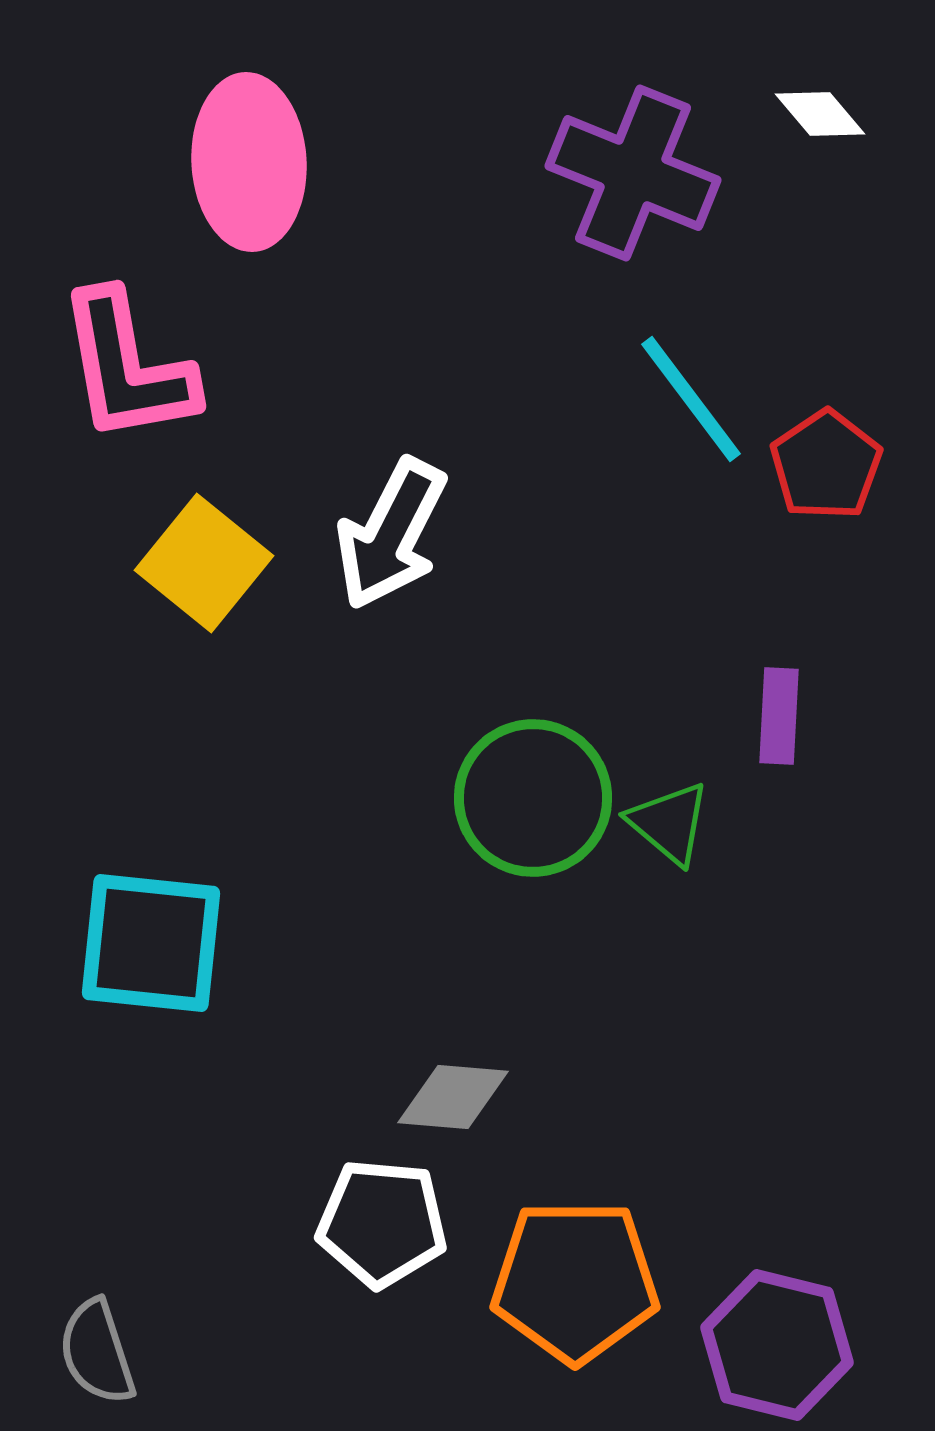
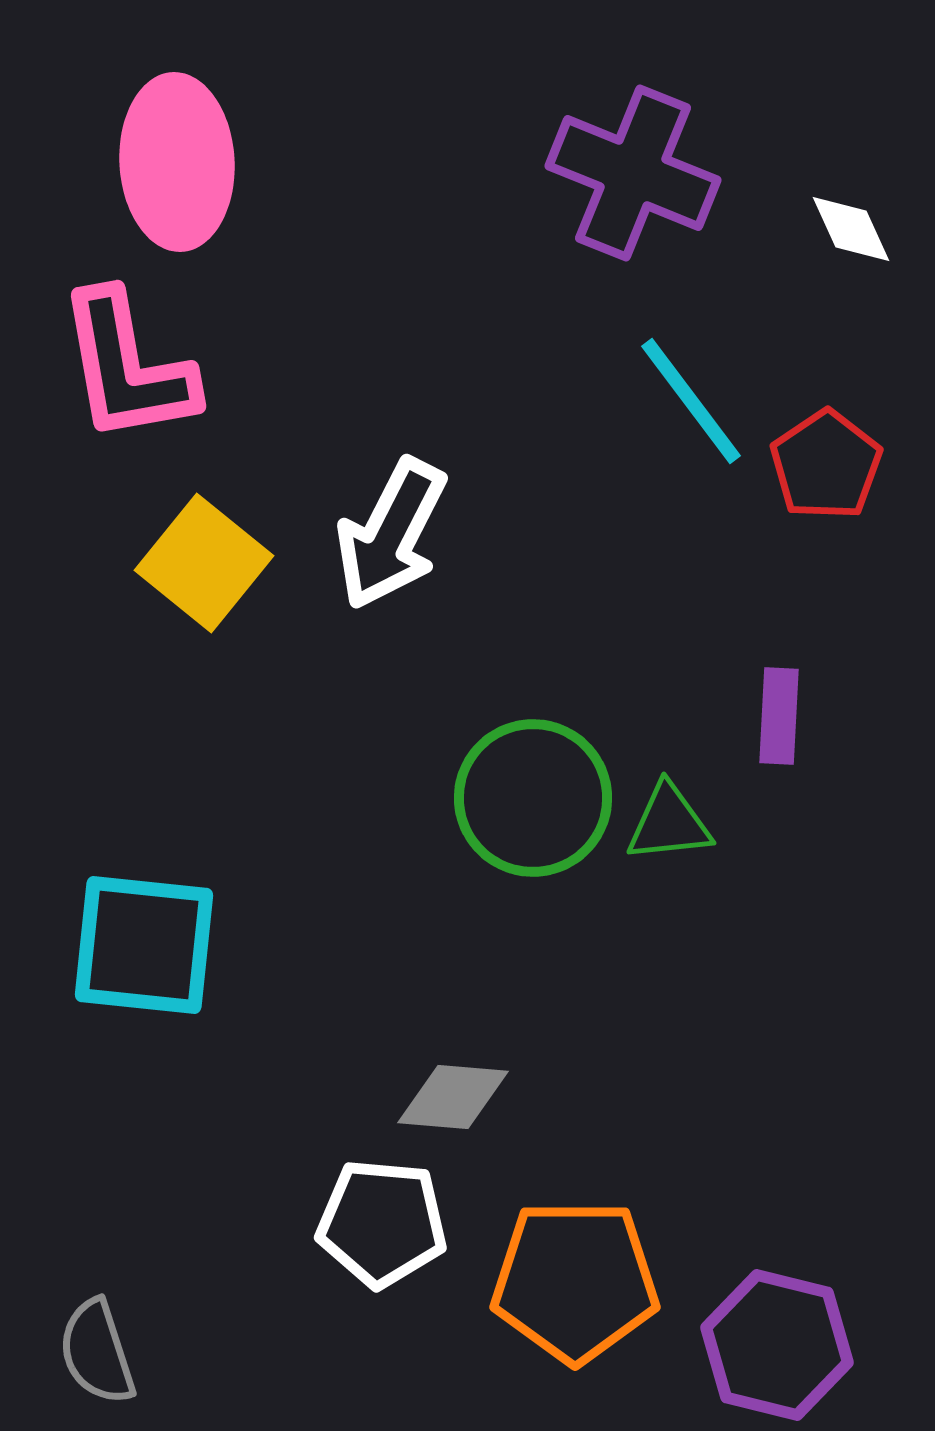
white diamond: moved 31 px right, 115 px down; rotated 16 degrees clockwise
pink ellipse: moved 72 px left
cyan line: moved 2 px down
green triangle: rotated 46 degrees counterclockwise
cyan square: moved 7 px left, 2 px down
